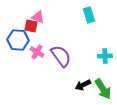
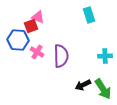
red square: rotated 32 degrees counterclockwise
purple semicircle: rotated 35 degrees clockwise
